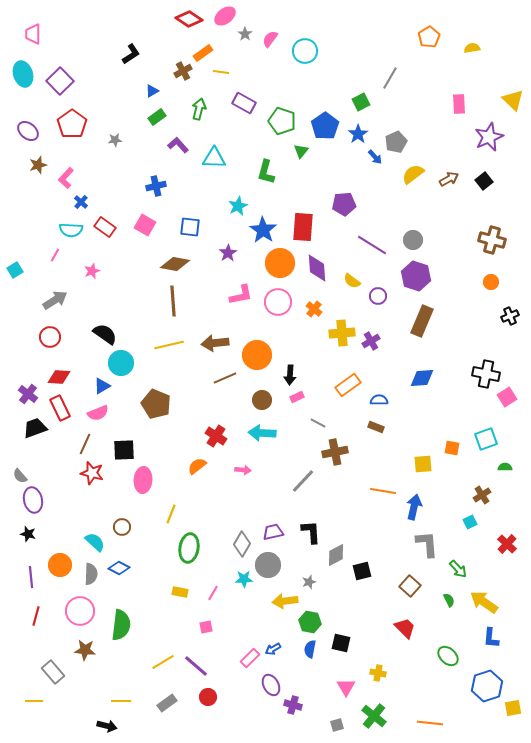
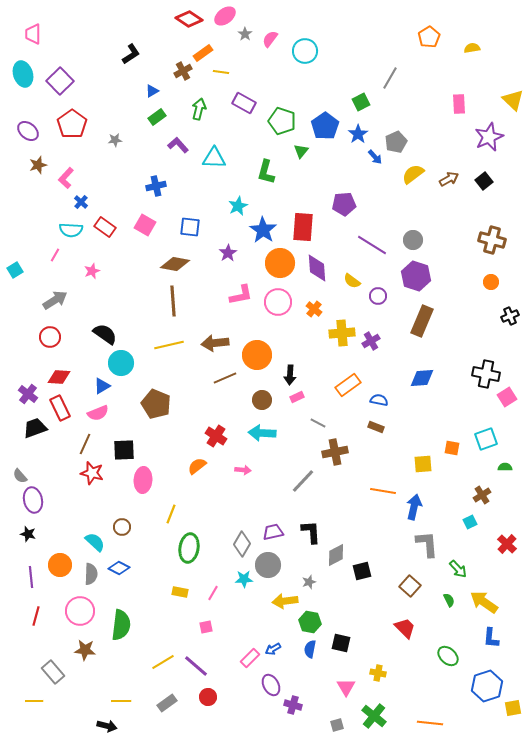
blue semicircle at (379, 400): rotated 12 degrees clockwise
